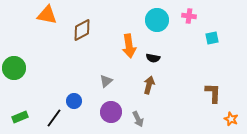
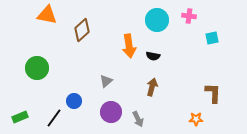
brown diamond: rotated 15 degrees counterclockwise
black semicircle: moved 2 px up
green circle: moved 23 px right
brown arrow: moved 3 px right, 2 px down
orange star: moved 35 px left; rotated 24 degrees counterclockwise
